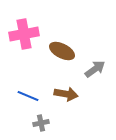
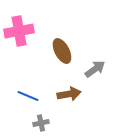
pink cross: moved 5 px left, 3 px up
brown ellipse: rotated 35 degrees clockwise
brown arrow: moved 3 px right; rotated 20 degrees counterclockwise
